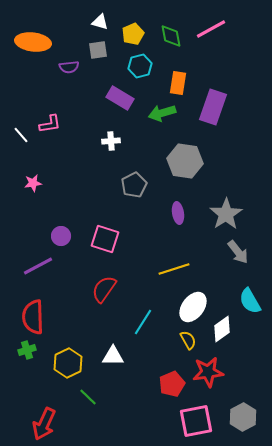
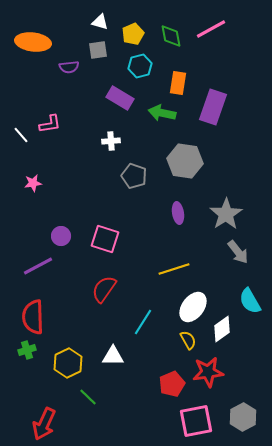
green arrow at (162, 113): rotated 28 degrees clockwise
gray pentagon at (134, 185): moved 9 px up; rotated 25 degrees counterclockwise
